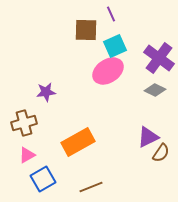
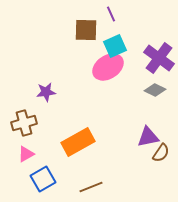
pink ellipse: moved 4 px up
purple triangle: rotated 15 degrees clockwise
pink triangle: moved 1 px left, 1 px up
